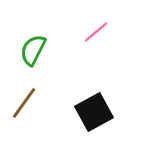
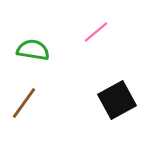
green semicircle: rotated 72 degrees clockwise
black square: moved 23 px right, 12 px up
